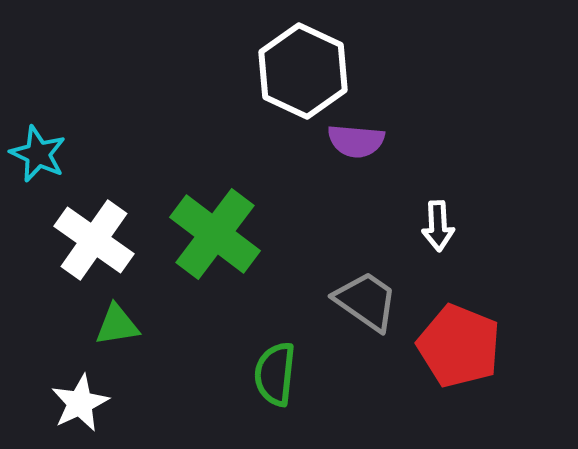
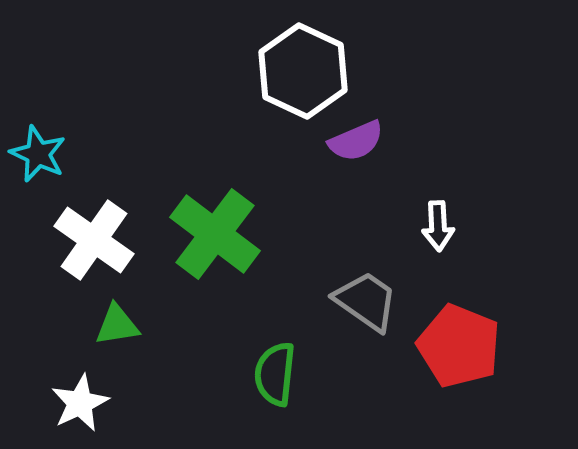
purple semicircle: rotated 28 degrees counterclockwise
